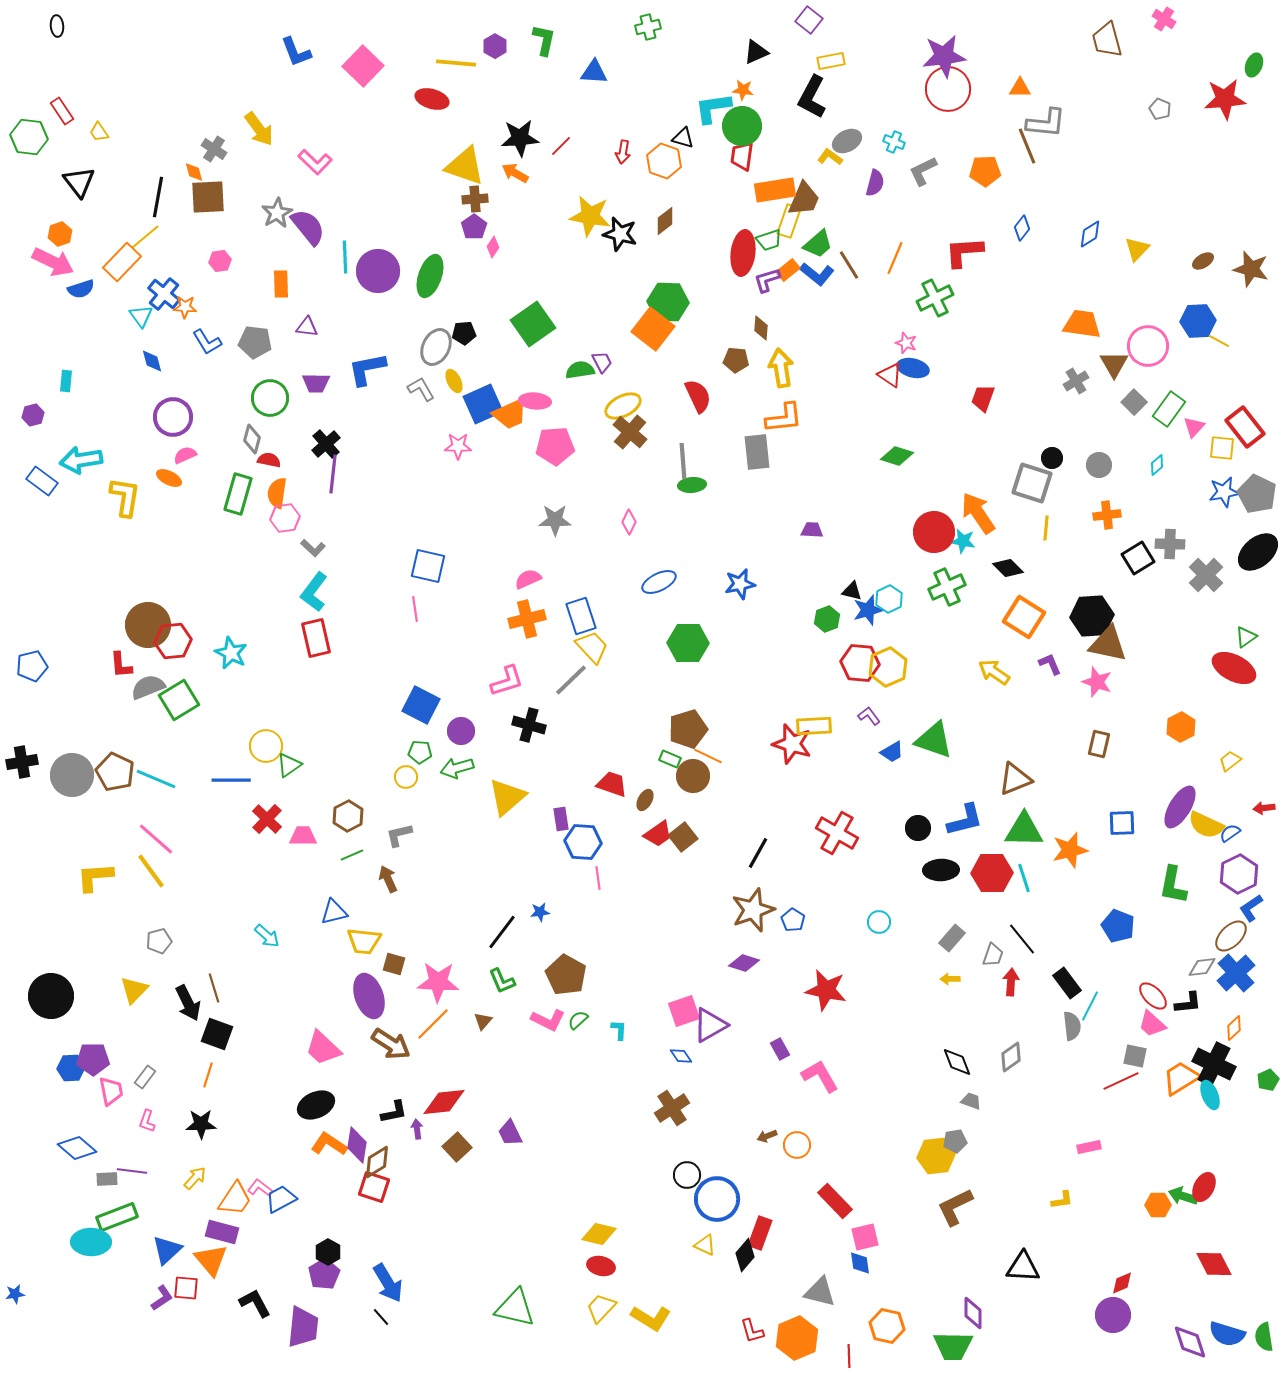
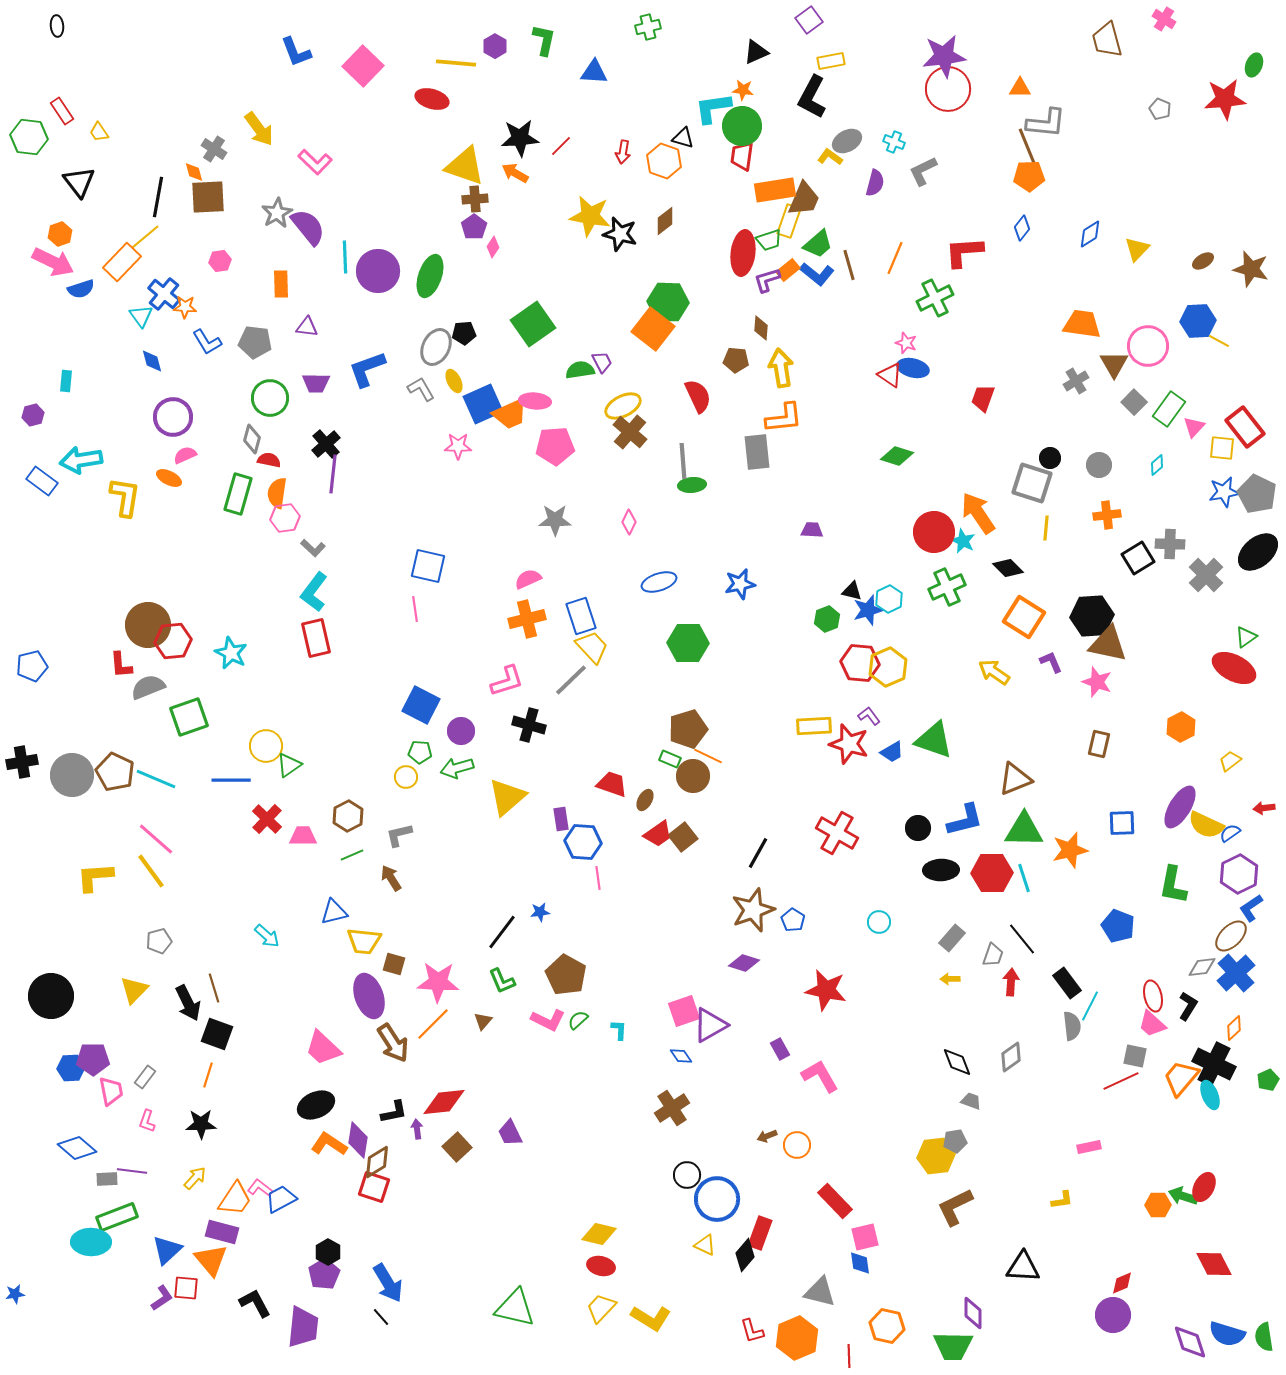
purple square at (809, 20): rotated 16 degrees clockwise
orange pentagon at (985, 171): moved 44 px right, 5 px down
brown line at (849, 265): rotated 16 degrees clockwise
blue L-shape at (367, 369): rotated 9 degrees counterclockwise
black circle at (1052, 458): moved 2 px left
cyan star at (963, 541): rotated 15 degrees clockwise
blue ellipse at (659, 582): rotated 8 degrees clockwise
purple L-shape at (1050, 664): moved 1 px right, 2 px up
green square at (179, 700): moved 10 px right, 17 px down; rotated 12 degrees clockwise
red star at (792, 744): moved 57 px right
brown arrow at (388, 879): moved 3 px right, 1 px up; rotated 8 degrees counterclockwise
red ellipse at (1153, 996): rotated 32 degrees clockwise
black L-shape at (1188, 1003): moved 3 px down; rotated 52 degrees counterclockwise
brown arrow at (391, 1044): moved 2 px right, 1 px up; rotated 24 degrees clockwise
orange trapezoid at (1181, 1078): rotated 18 degrees counterclockwise
purple diamond at (357, 1145): moved 1 px right, 5 px up
